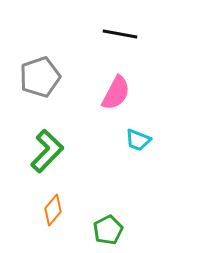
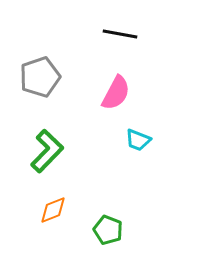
orange diamond: rotated 28 degrees clockwise
green pentagon: rotated 24 degrees counterclockwise
